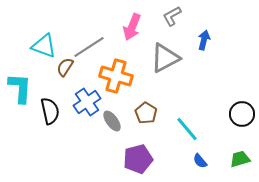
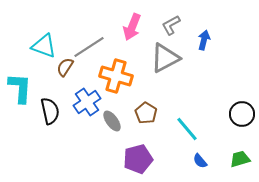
gray L-shape: moved 1 px left, 9 px down
